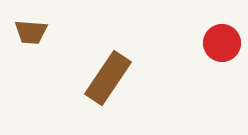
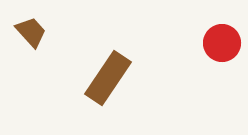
brown trapezoid: rotated 136 degrees counterclockwise
